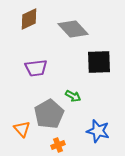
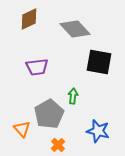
gray diamond: moved 2 px right
black square: rotated 12 degrees clockwise
purple trapezoid: moved 1 px right, 1 px up
green arrow: rotated 112 degrees counterclockwise
orange cross: rotated 24 degrees counterclockwise
